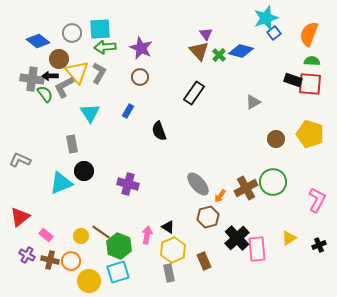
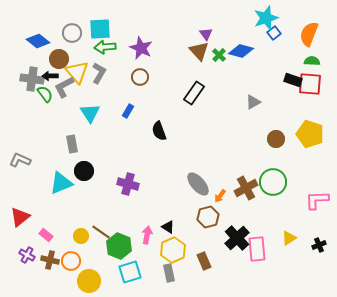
pink L-shape at (317, 200): rotated 120 degrees counterclockwise
cyan square at (118, 272): moved 12 px right
